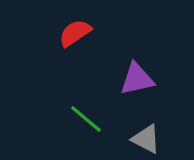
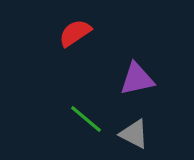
gray triangle: moved 12 px left, 5 px up
